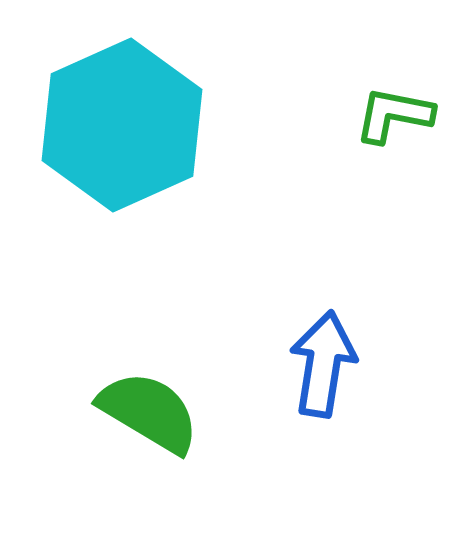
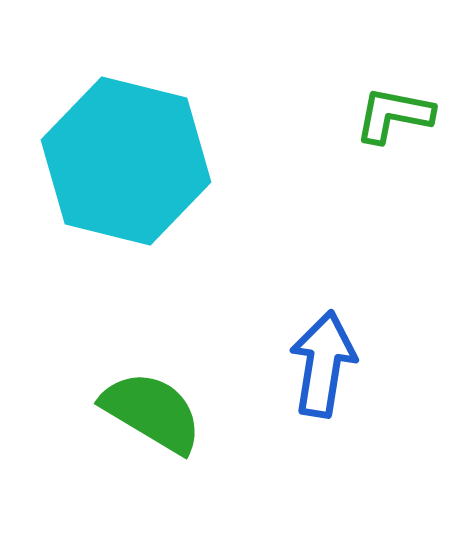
cyan hexagon: moved 4 px right, 36 px down; rotated 22 degrees counterclockwise
green semicircle: moved 3 px right
